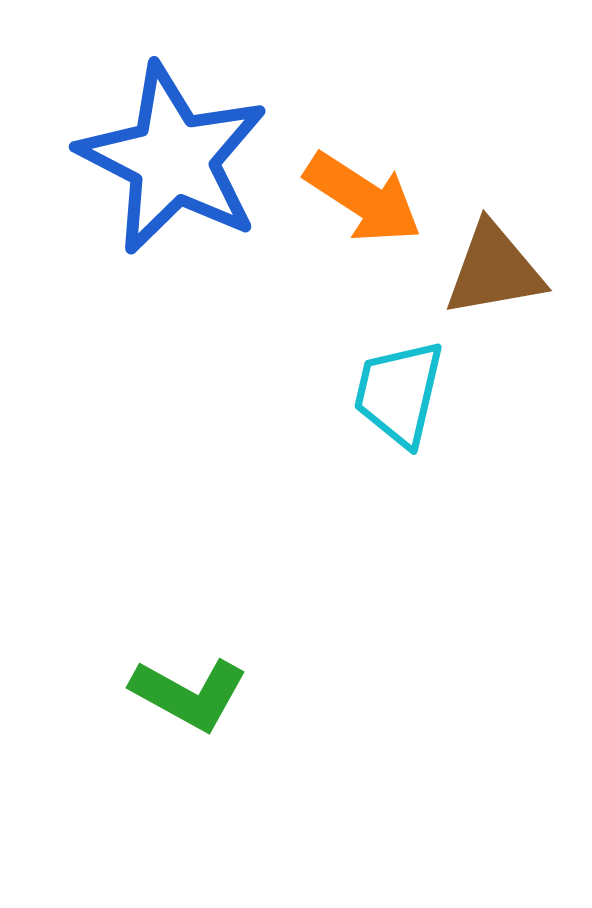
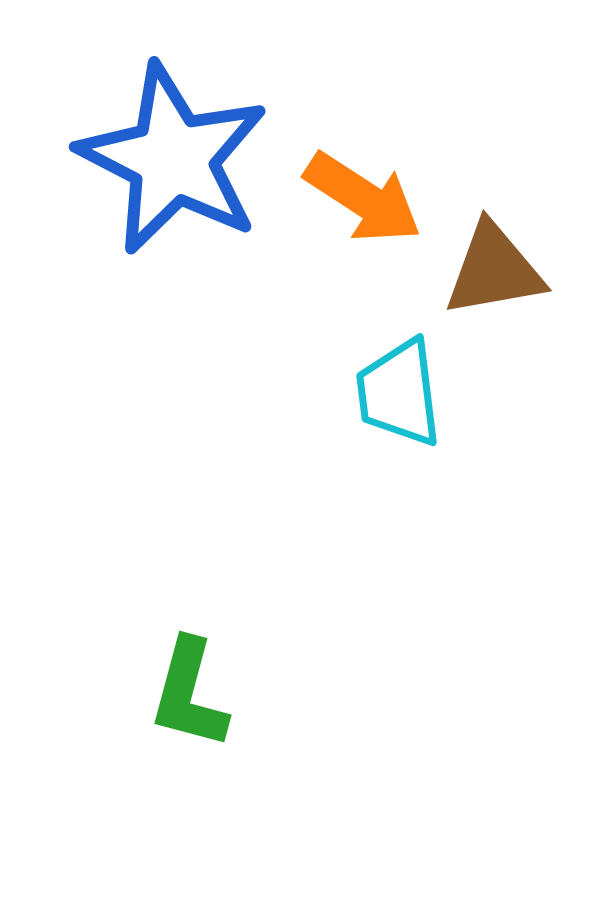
cyan trapezoid: rotated 20 degrees counterclockwise
green L-shape: rotated 76 degrees clockwise
